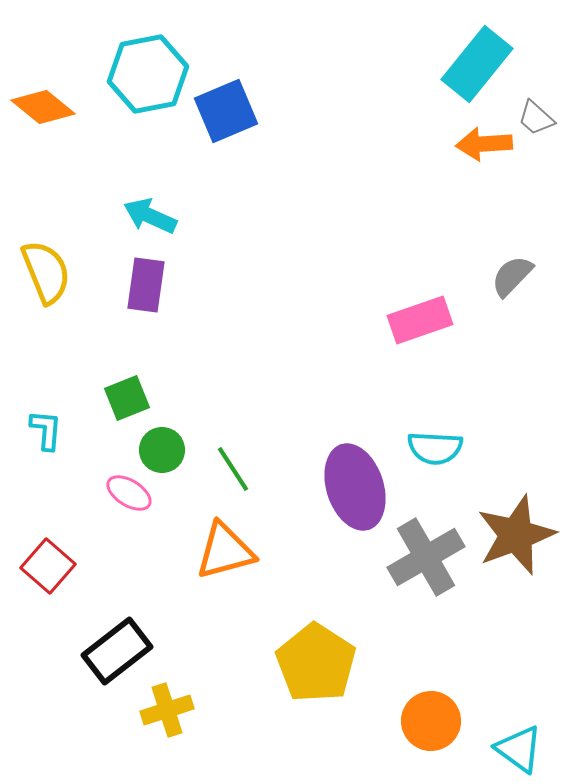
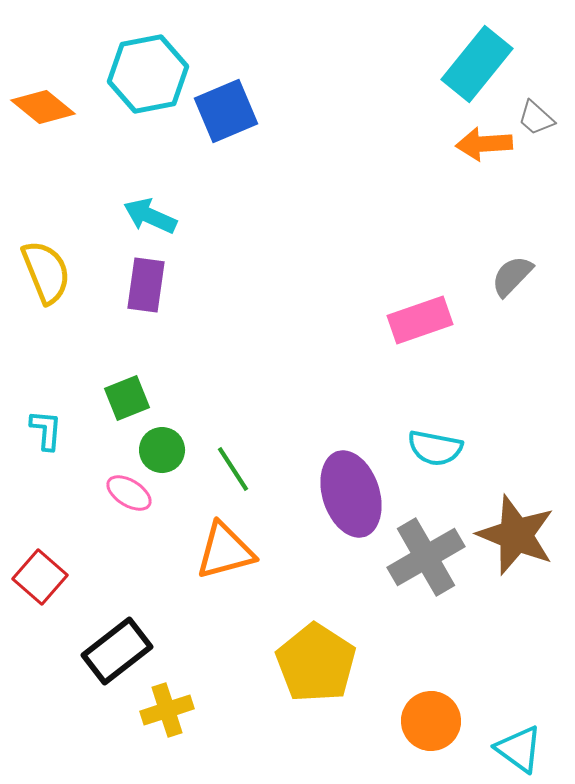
cyan semicircle: rotated 8 degrees clockwise
purple ellipse: moved 4 px left, 7 px down
brown star: rotated 30 degrees counterclockwise
red square: moved 8 px left, 11 px down
